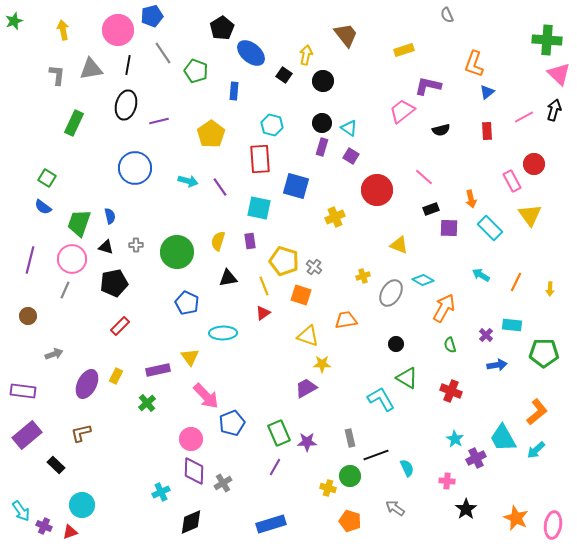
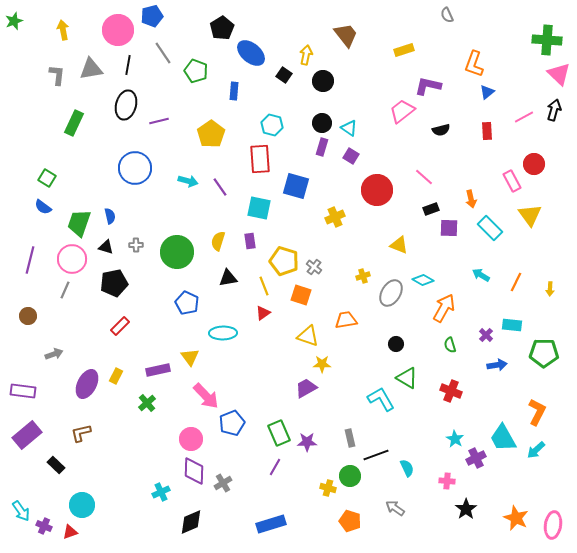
orange L-shape at (537, 412): rotated 24 degrees counterclockwise
